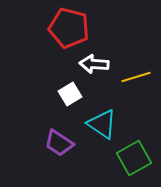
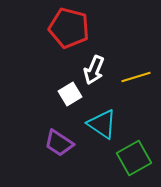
white arrow: moved 6 px down; rotated 72 degrees counterclockwise
